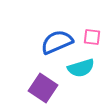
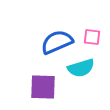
purple square: moved 1 px up; rotated 32 degrees counterclockwise
